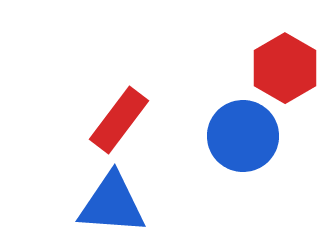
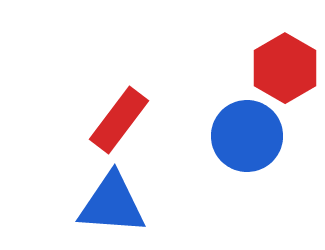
blue circle: moved 4 px right
